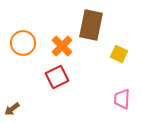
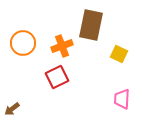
orange cross: rotated 25 degrees clockwise
